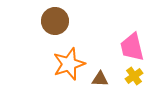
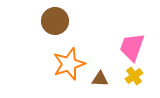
pink trapezoid: rotated 32 degrees clockwise
